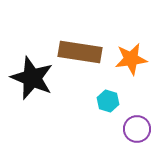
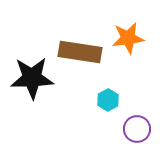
orange star: moved 3 px left, 21 px up
black star: rotated 24 degrees counterclockwise
cyan hexagon: moved 1 px up; rotated 15 degrees clockwise
